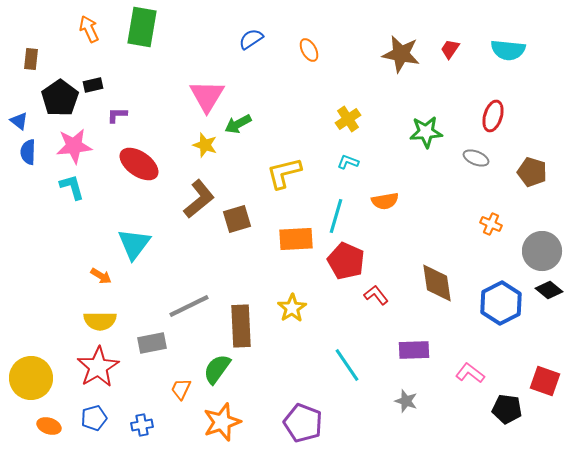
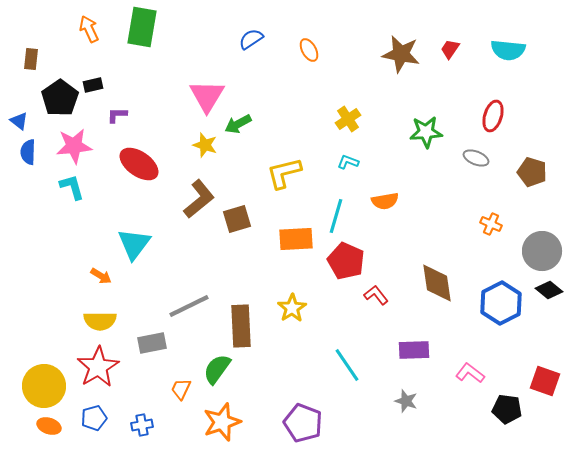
yellow circle at (31, 378): moved 13 px right, 8 px down
